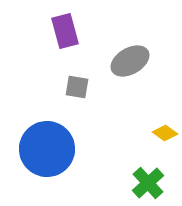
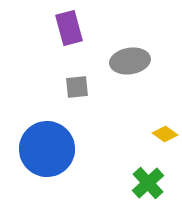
purple rectangle: moved 4 px right, 3 px up
gray ellipse: rotated 21 degrees clockwise
gray square: rotated 15 degrees counterclockwise
yellow diamond: moved 1 px down
